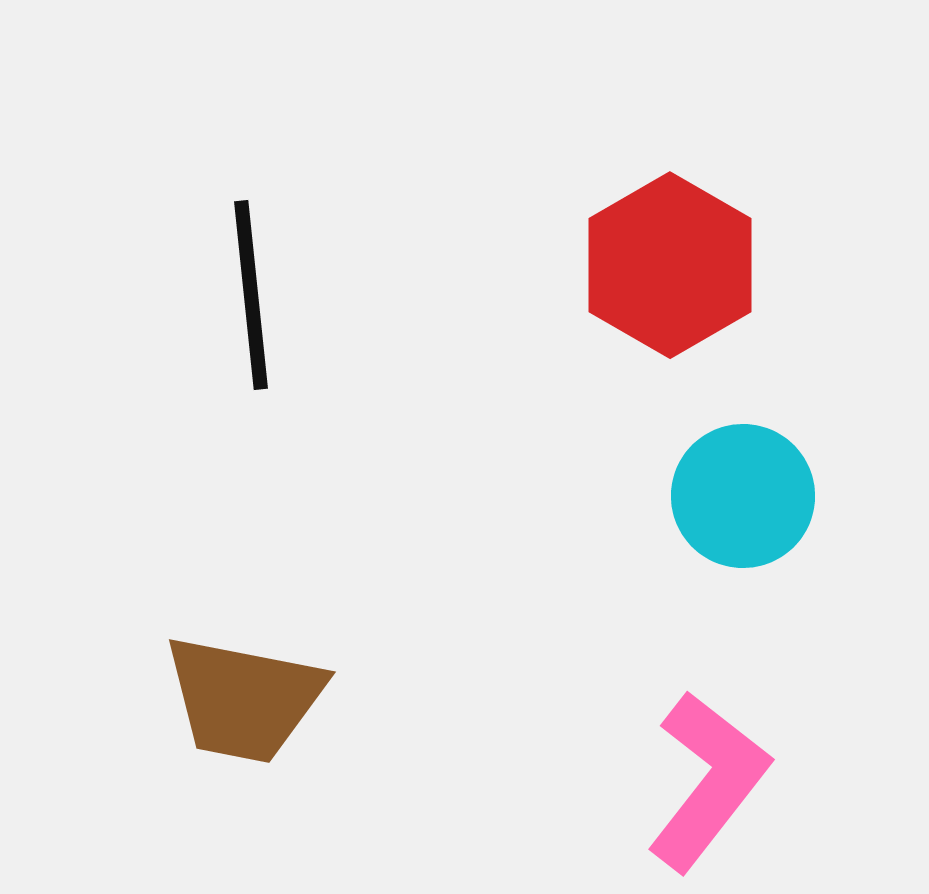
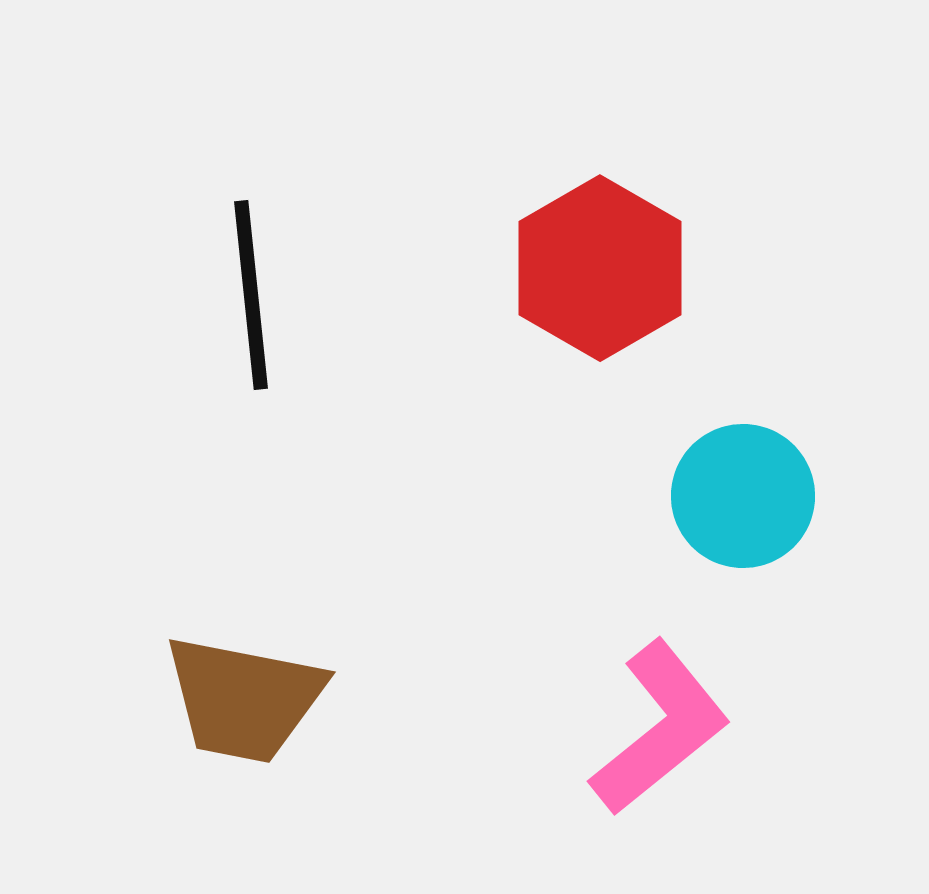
red hexagon: moved 70 px left, 3 px down
pink L-shape: moved 48 px left, 53 px up; rotated 13 degrees clockwise
